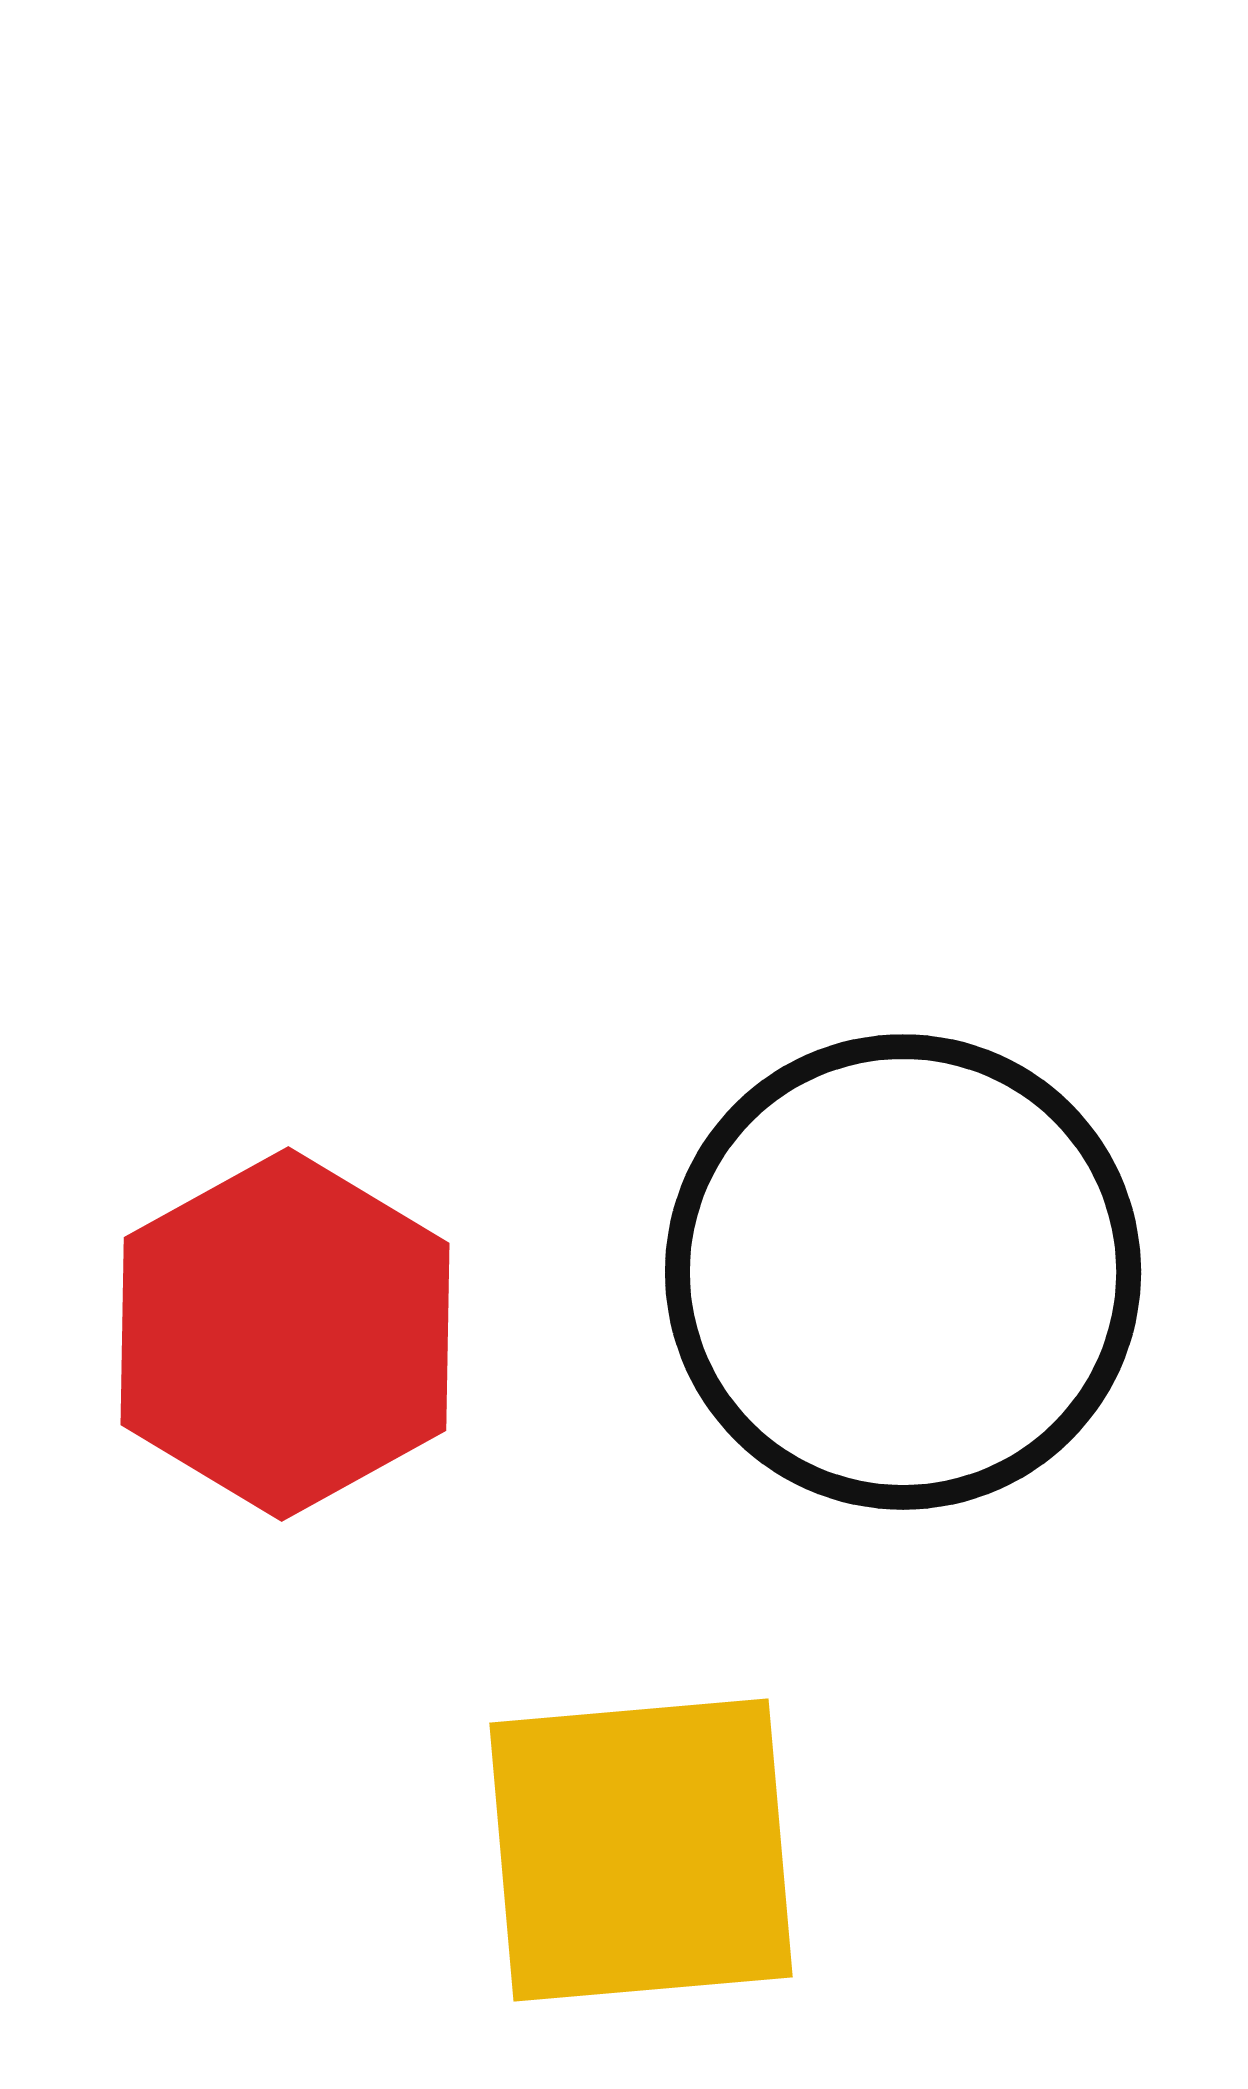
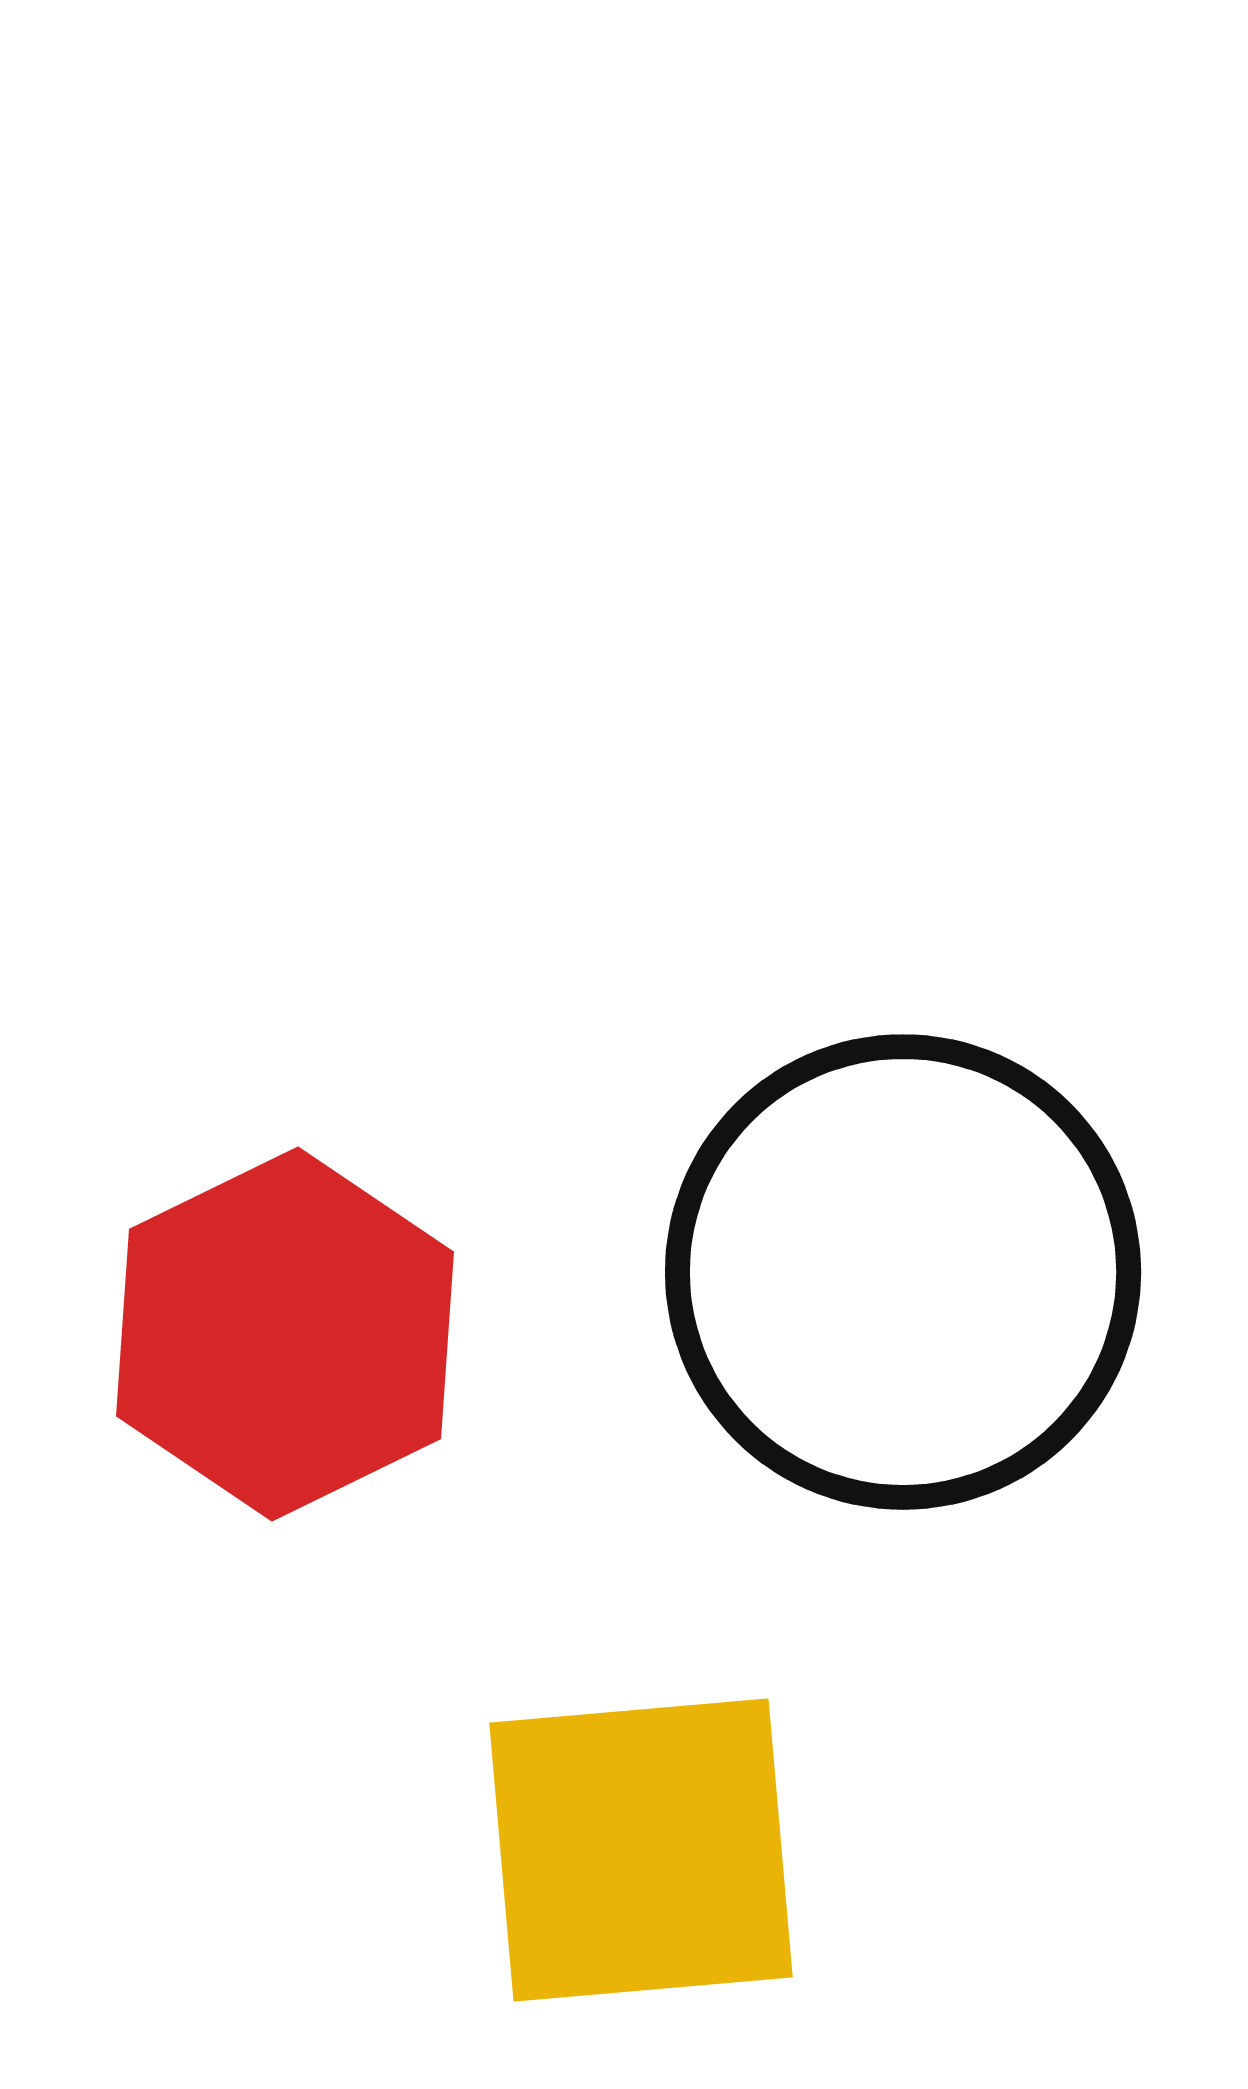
red hexagon: rotated 3 degrees clockwise
